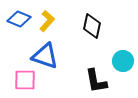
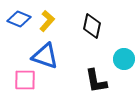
cyan circle: moved 1 px right, 2 px up
